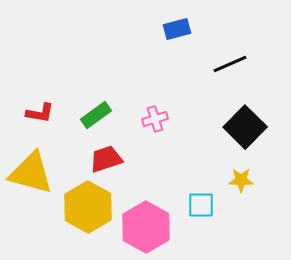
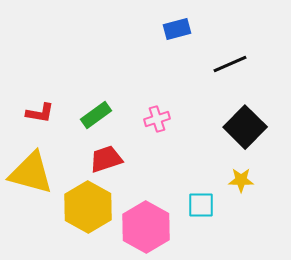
pink cross: moved 2 px right
